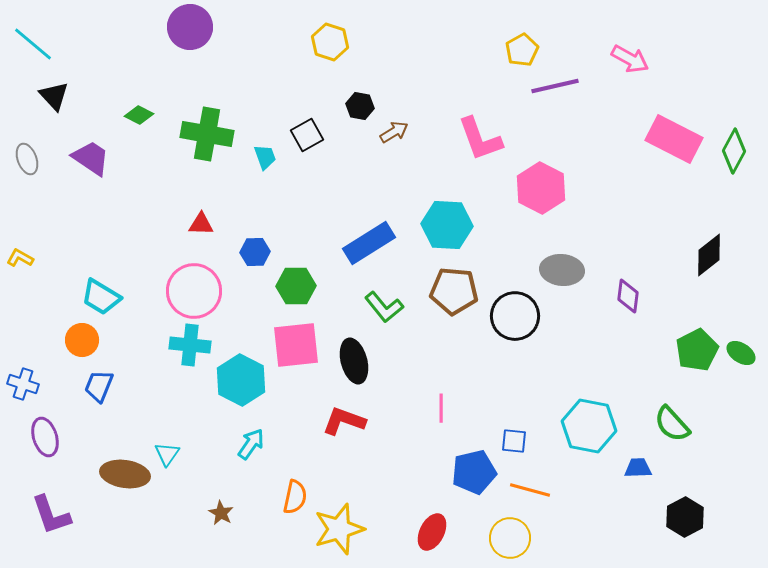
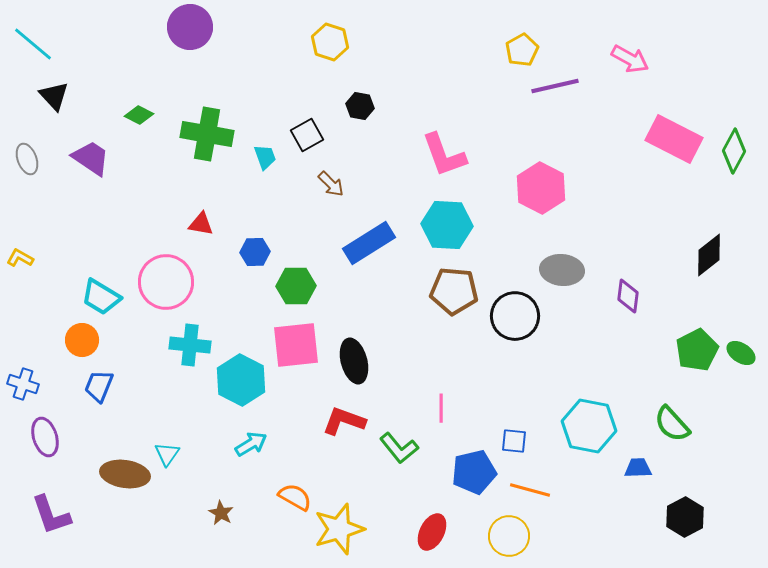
brown arrow at (394, 132): moved 63 px left, 52 px down; rotated 76 degrees clockwise
pink L-shape at (480, 139): moved 36 px left, 16 px down
red triangle at (201, 224): rotated 8 degrees clockwise
pink circle at (194, 291): moved 28 px left, 9 px up
green L-shape at (384, 307): moved 15 px right, 141 px down
cyan arrow at (251, 444): rotated 24 degrees clockwise
orange semicircle at (295, 497): rotated 72 degrees counterclockwise
yellow circle at (510, 538): moved 1 px left, 2 px up
